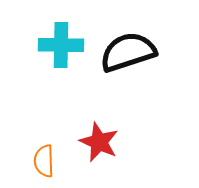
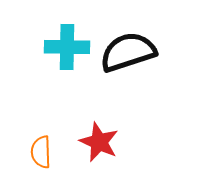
cyan cross: moved 6 px right, 2 px down
orange semicircle: moved 3 px left, 9 px up
